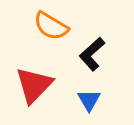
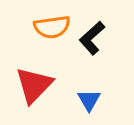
orange semicircle: moved 1 px right, 1 px down; rotated 39 degrees counterclockwise
black L-shape: moved 16 px up
